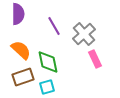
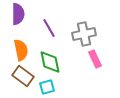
purple line: moved 5 px left, 2 px down
gray cross: rotated 30 degrees clockwise
orange semicircle: rotated 35 degrees clockwise
green diamond: moved 2 px right
brown rectangle: moved 1 px up; rotated 55 degrees clockwise
